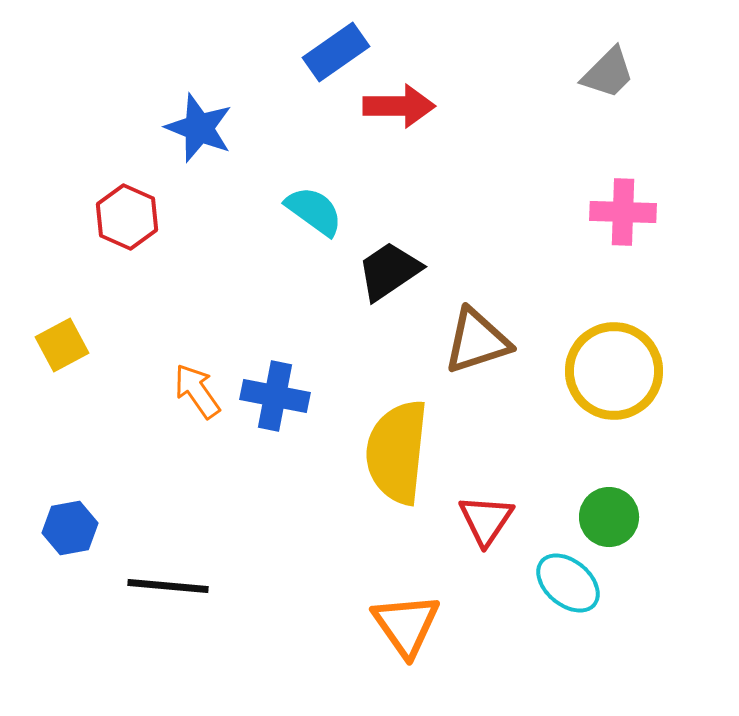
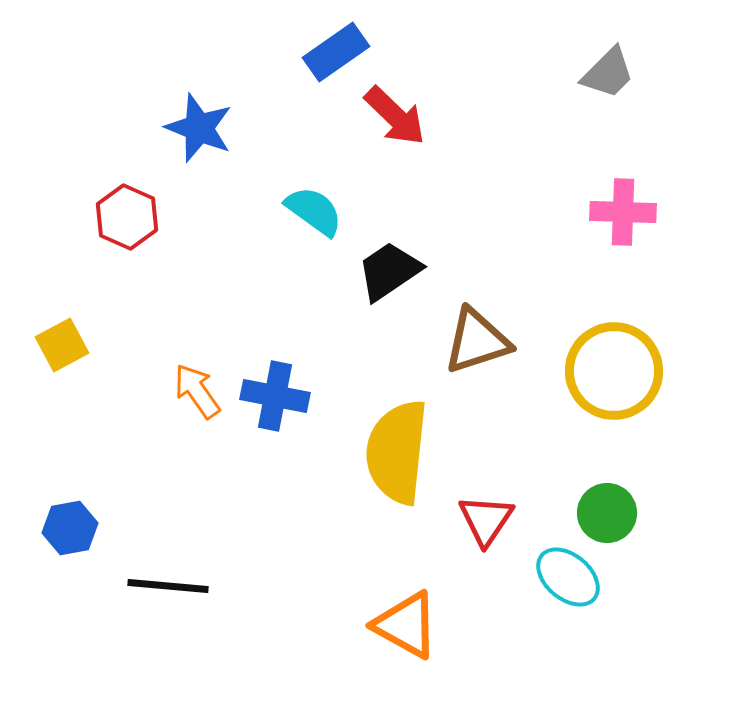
red arrow: moved 4 px left, 10 px down; rotated 44 degrees clockwise
green circle: moved 2 px left, 4 px up
cyan ellipse: moved 6 px up
orange triangle: rotated 26 degrees counterclockwise
